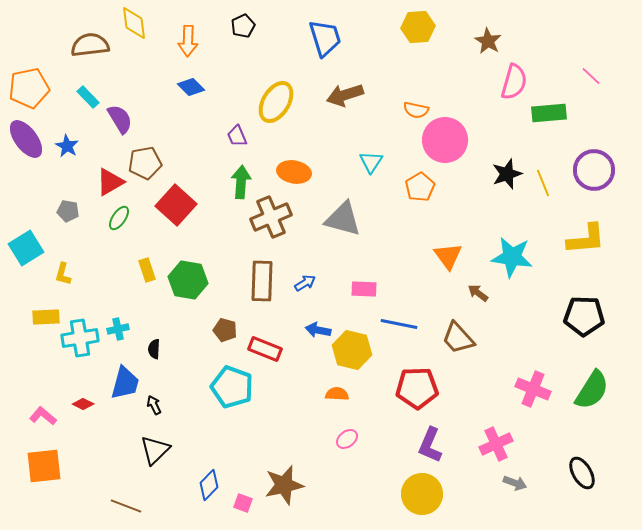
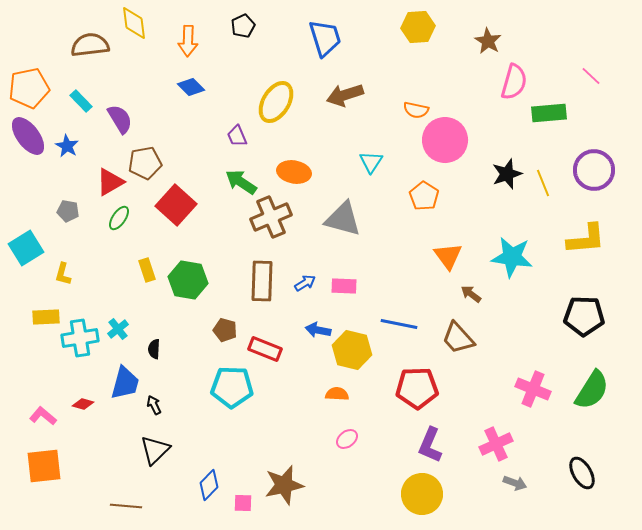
cyan rectangle at (88, 97): moved 7 px left, 4 px down
purple ellipse at (26, 139): moved 2 px right, 3 px up
green arrow at (241, 182): rotated 60 degrees counterclockwise
orange pentagon at (420, 187): moved 4 px right, 9 px down; rotated 8 degrees counterclockwise
pink rectangle at (364, 289): moved 20 px left, 3 px up
brown arrow at (478, 293): moved 7 px left, 1 px down
cyan cross at (118, 329): rotated 25 degrees counterclockwise
cyan pentagon at (232, 387): rotated 18 degrees counterclockwise
red diamond at (83, 404): rotated 10 degrees counterclockwise
pink square at (243, 503): rotated 18 degrees counterclockwise
brown line at (126, 506): rotated 16 degrees counterclockwise
